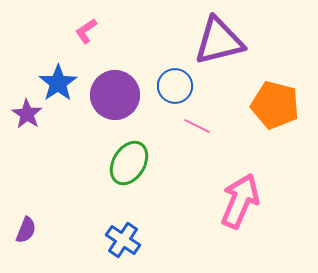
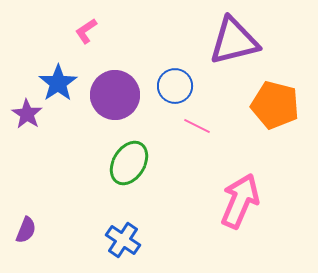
purple triangle: moved 15 px right
